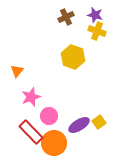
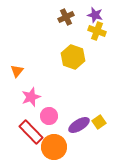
orange circle: moved 4 px down
